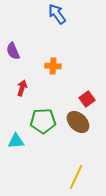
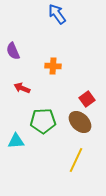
red arrow: rotated 84 degrees counterclockwise
brown ellipse: moved 2 px right
yellow line: moved 17 px up
